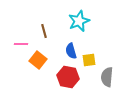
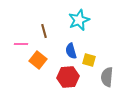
cyan star: moved 1 px up
yellow square: rotated 24 degrees clockwise
red hexagon: rotated 15 degrees counterclockwise
